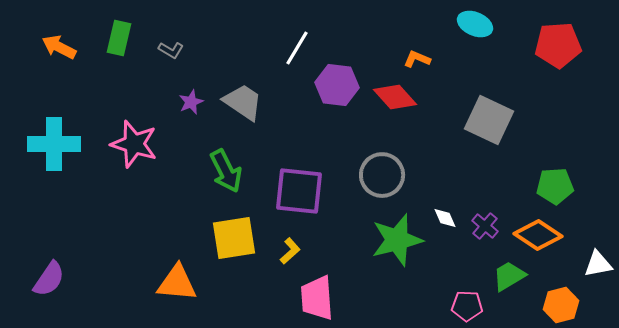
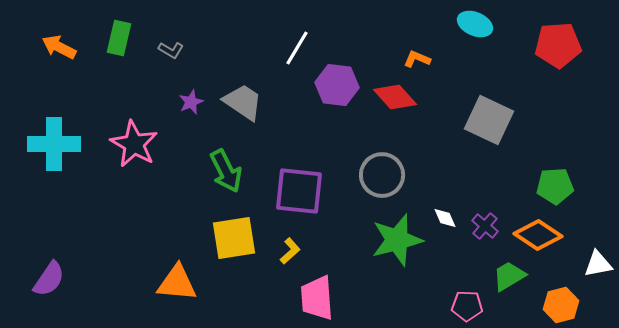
pink star: rotated 12 degrees clockwise
